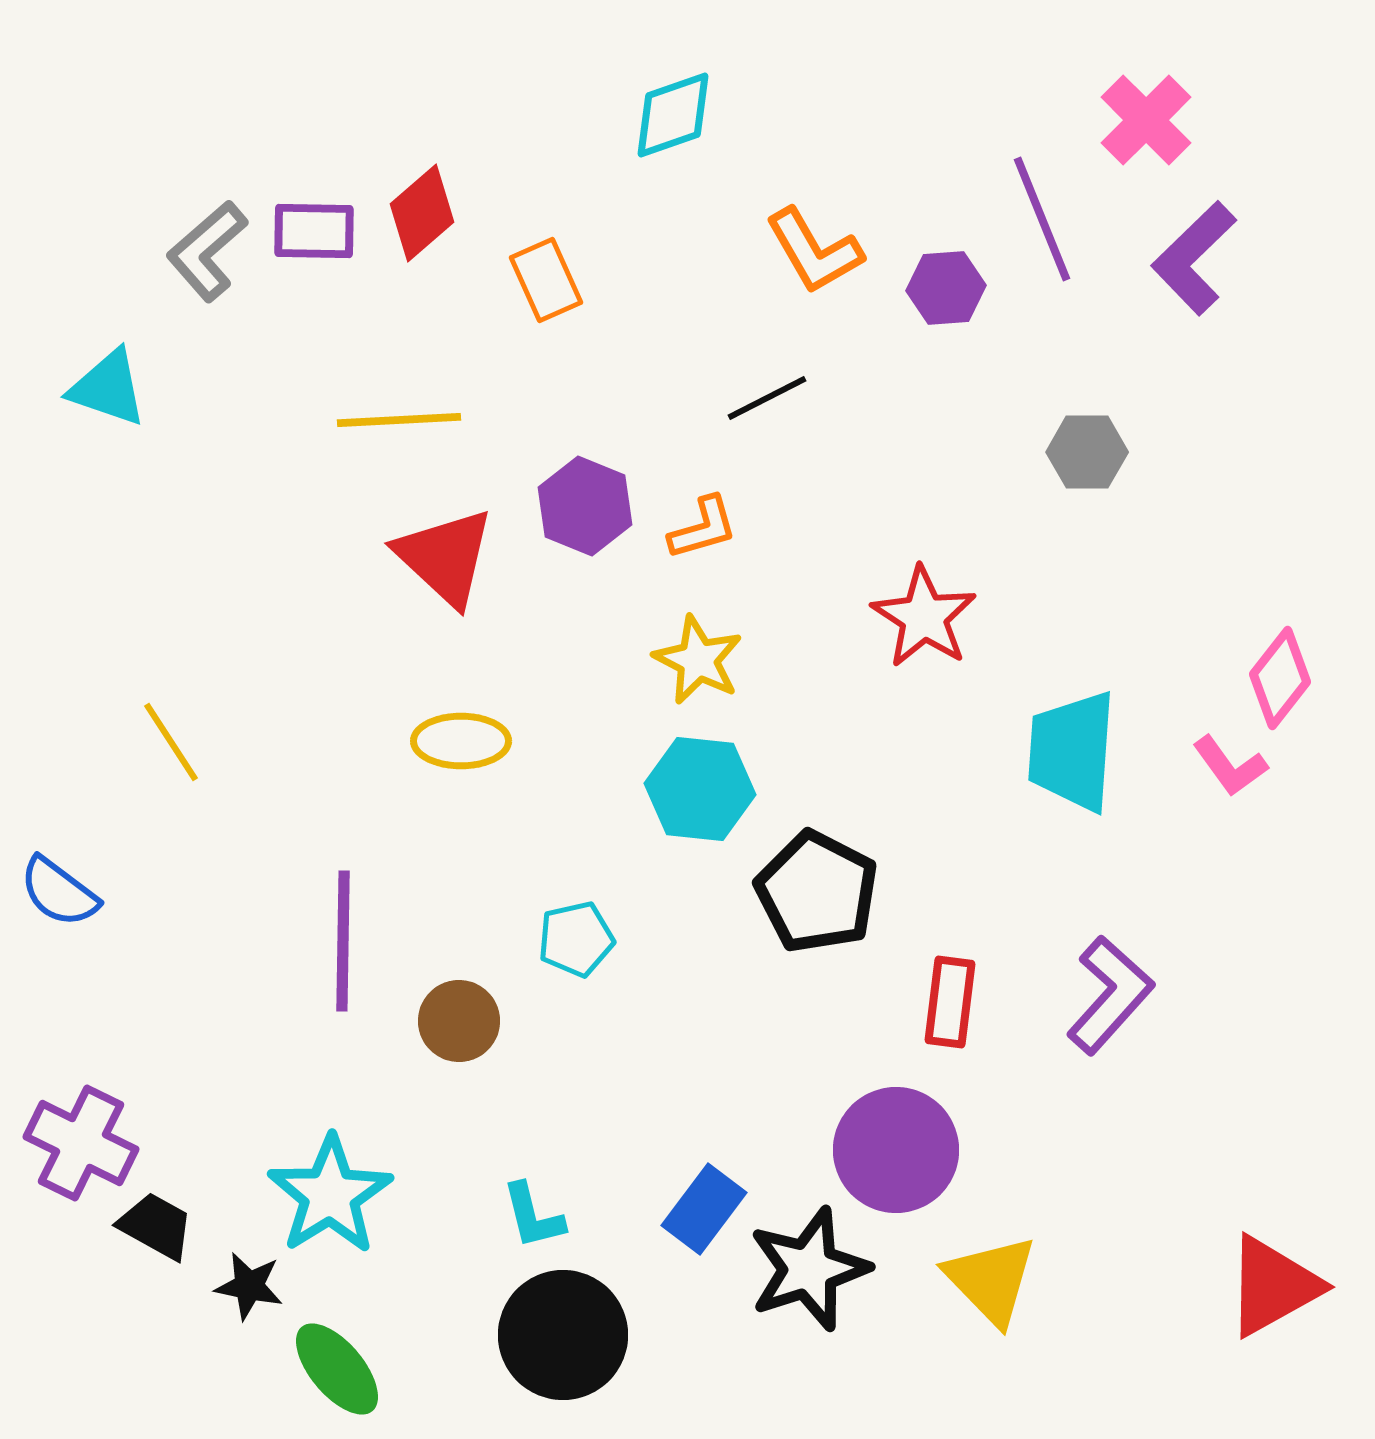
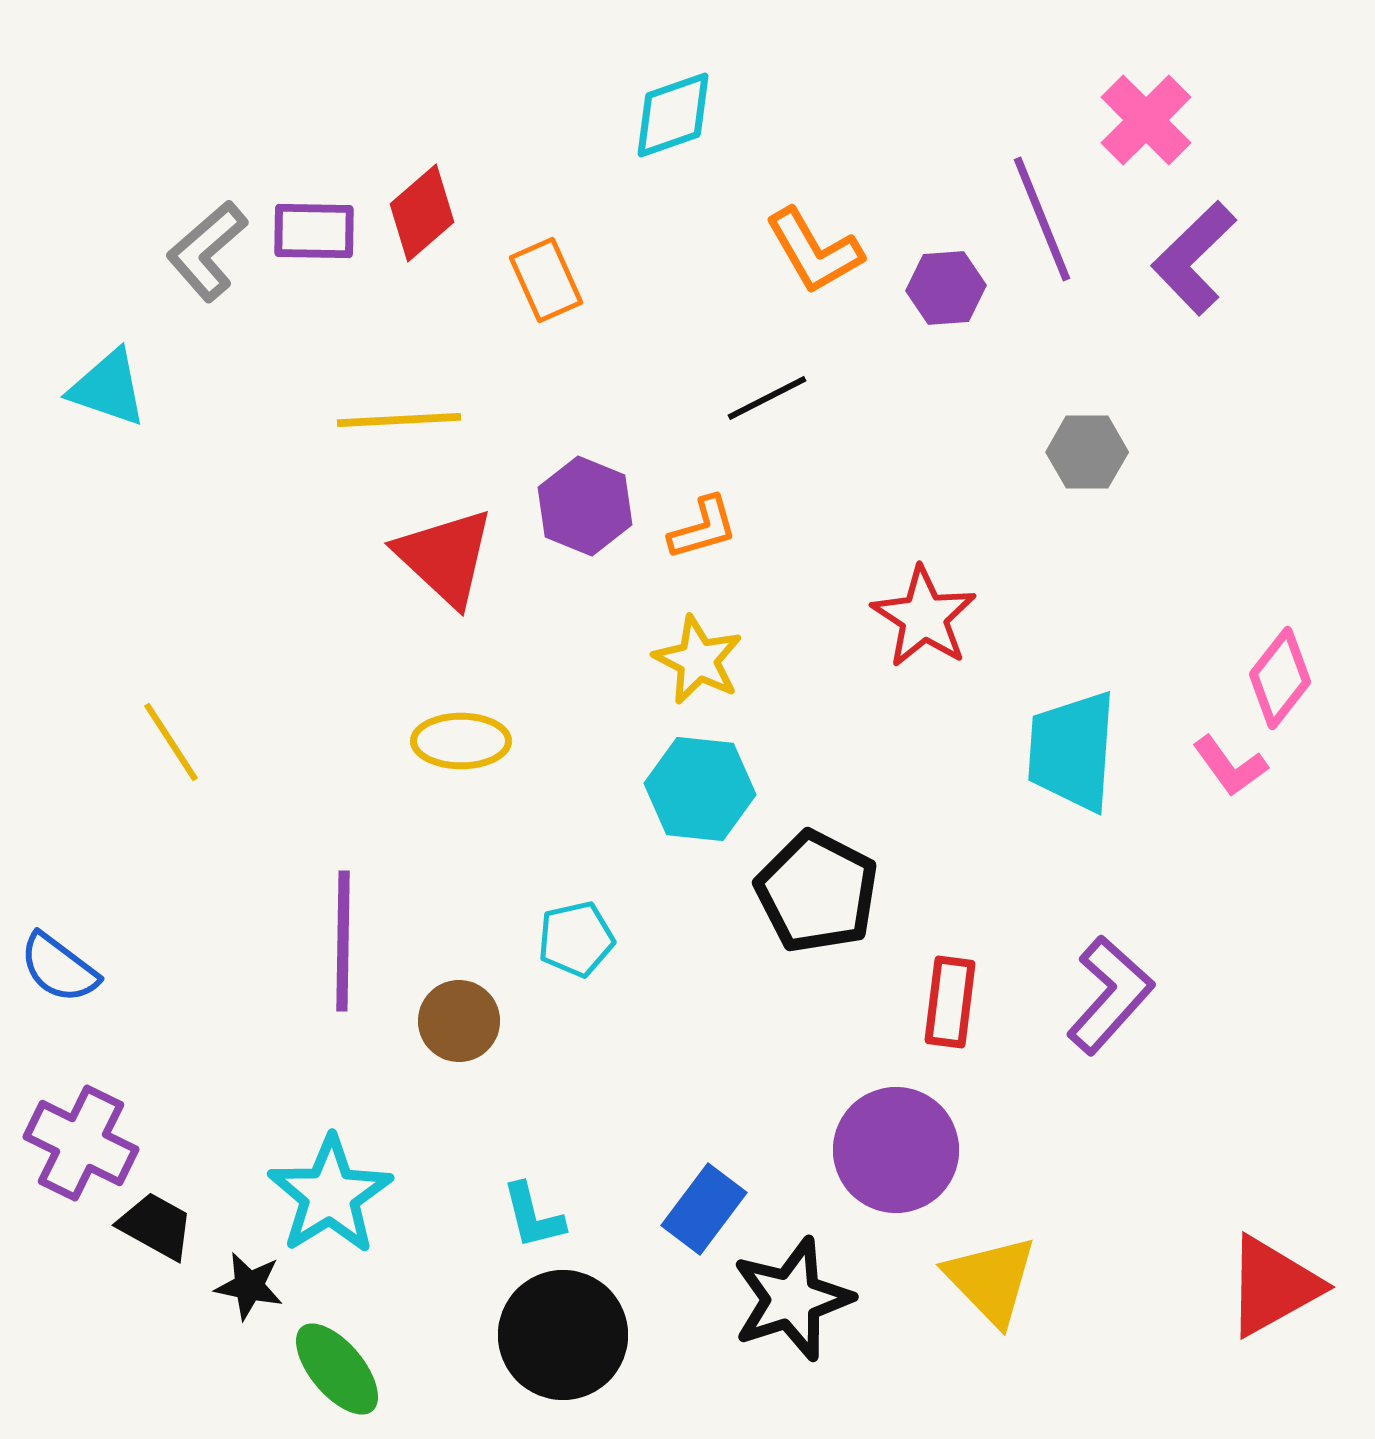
blue semicircle at (59, 892): moved 76 px down
black star at (809, 1269): moved 17 px left, 30 px down
